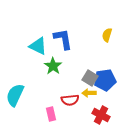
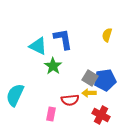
pink rectangle: rotated 24 degrees clockwise
